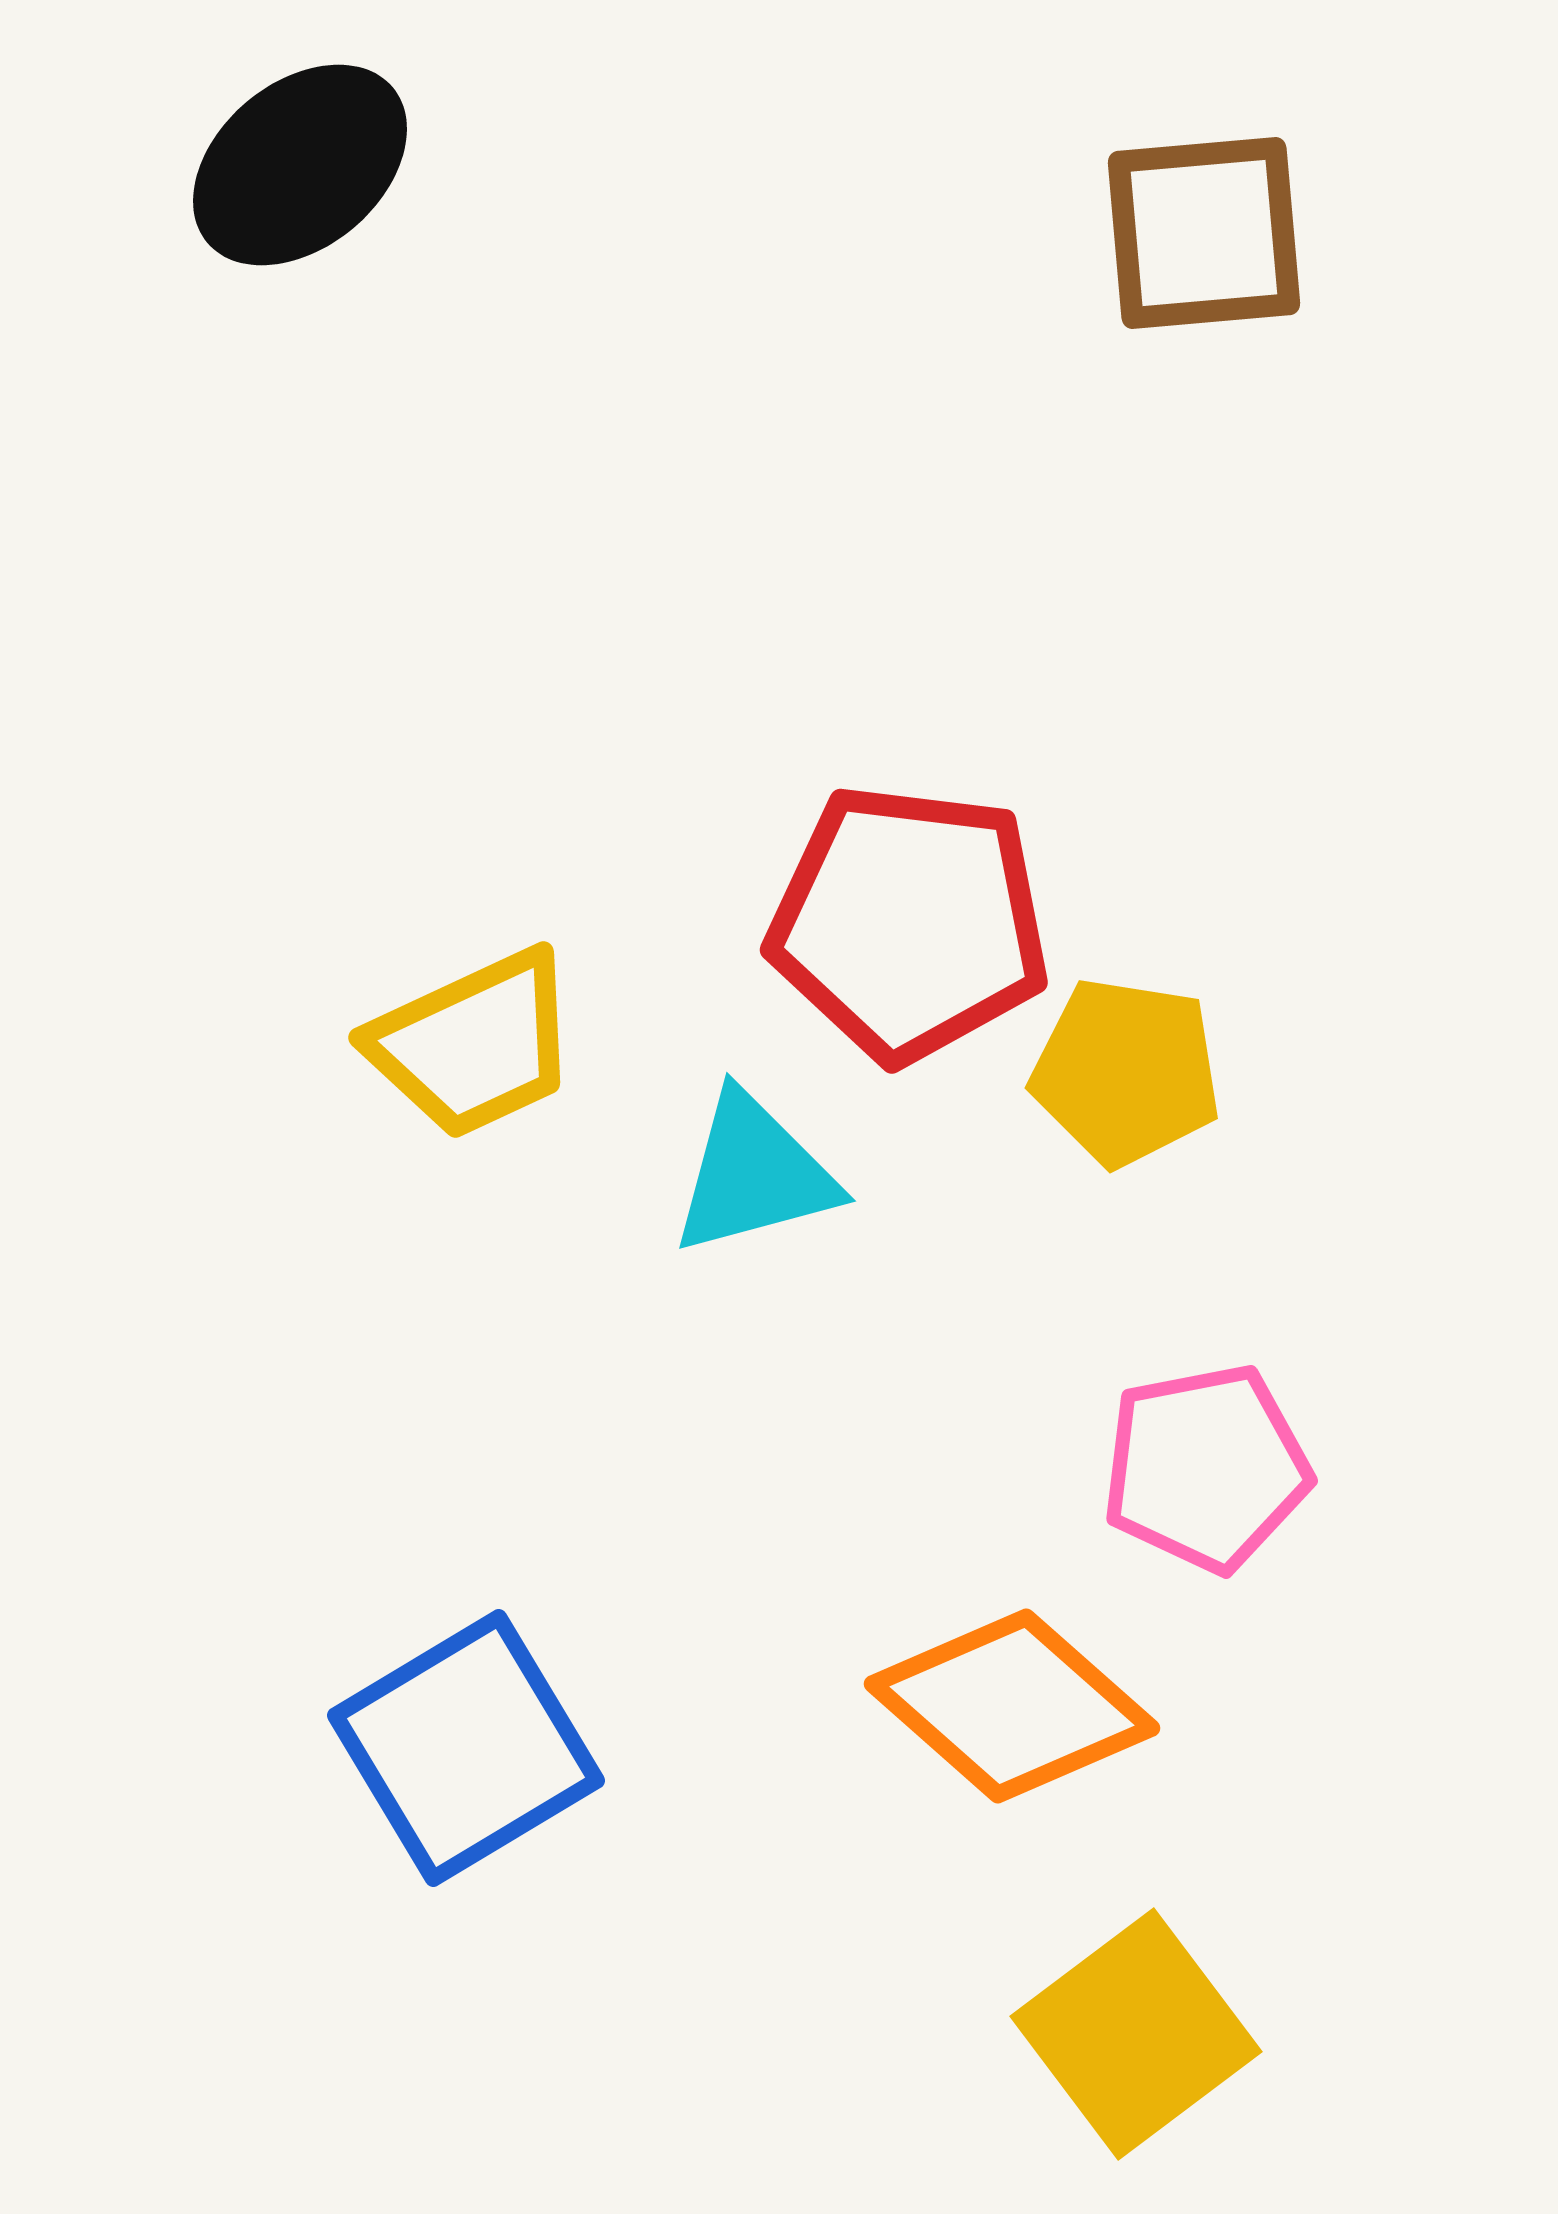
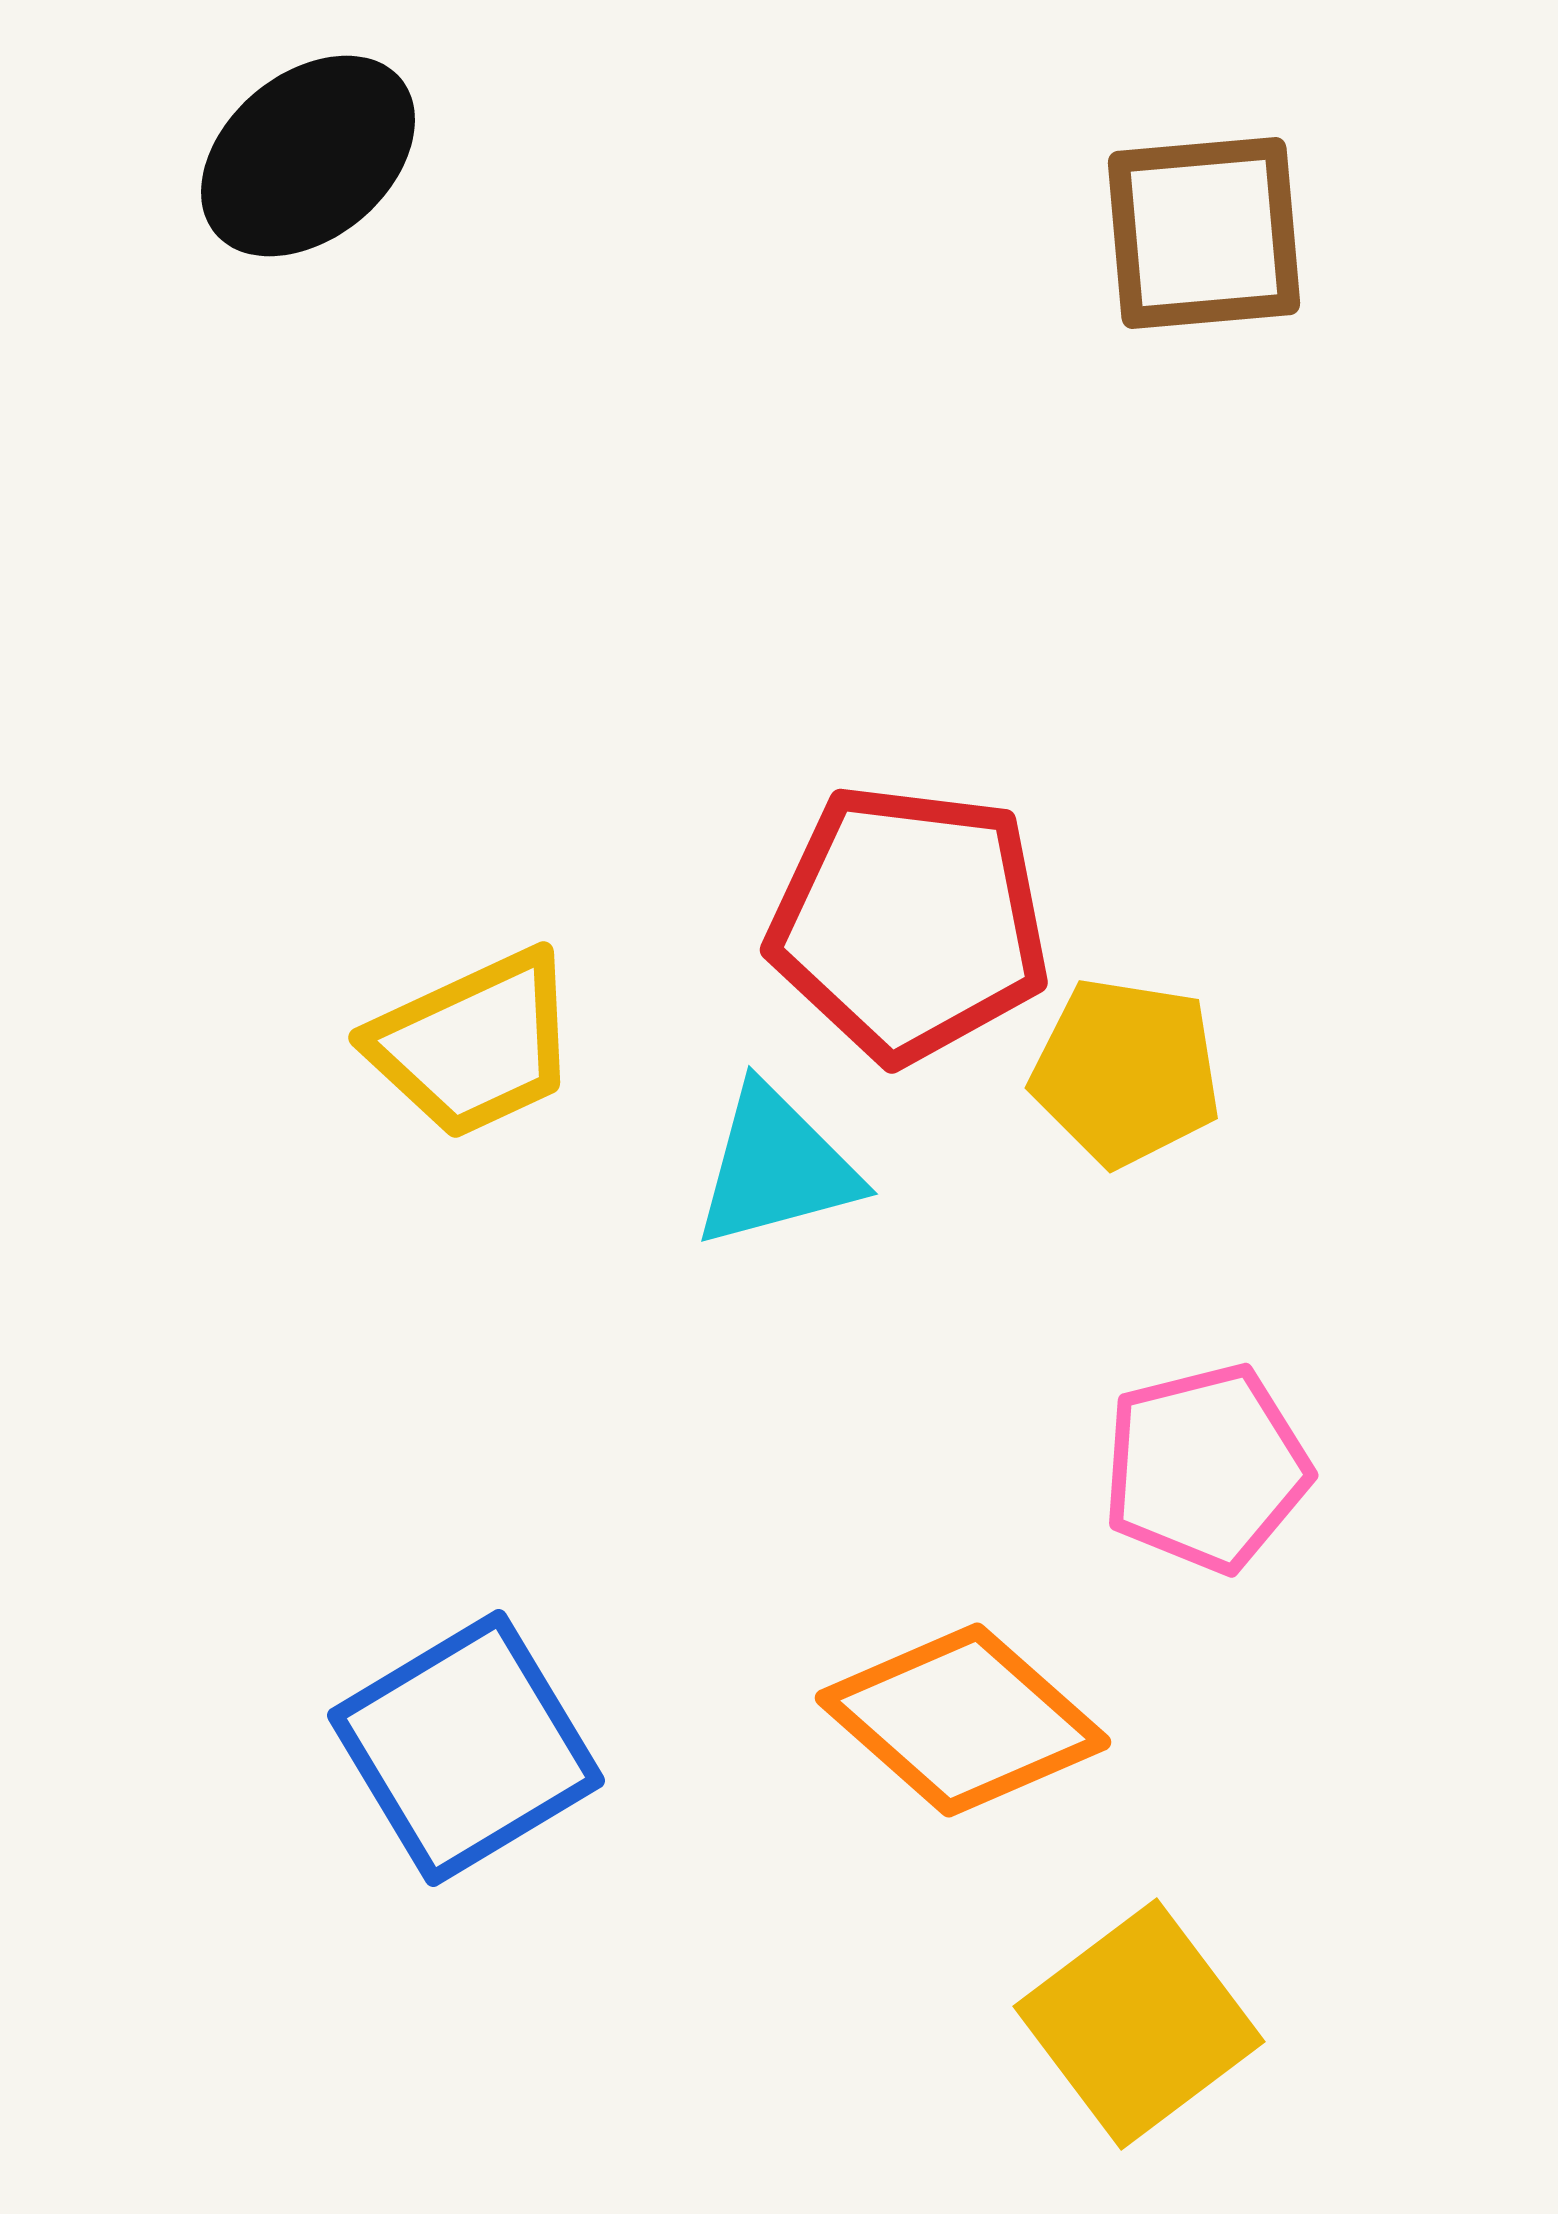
black ellipse: moved 8 px right, 9 px up
cyan triangle: moved 22 px right, 7 px up
pink pentagon: rotated 3 degrees counterclockwise
orange diamond: moved 49 px left, 14 px down
yellow square: moved 3 px right, 10 px up
